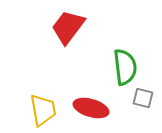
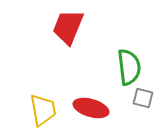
red trapezoid: rotated 15 degrees counterclockwise
green semicircle: moved 4 px right
